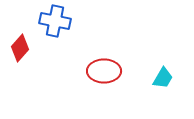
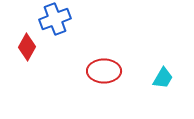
blue cross: moved 2 px up; rotated 32 degrees counterclockwise
red diamond: moved 7 px right, 1 px up; rotated 12 degrees counterclockwise
